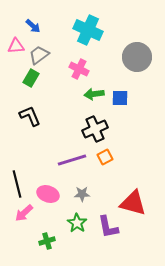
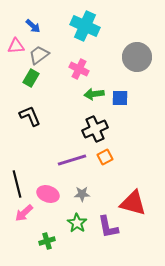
cyan cross: moved 3 px left, 4 px up
